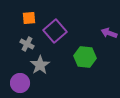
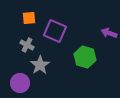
purple square: rotated 25 degrees counterclockwise
gray cross: moved 1 px down
green hexagon: rotated 10 degrees clockwise
